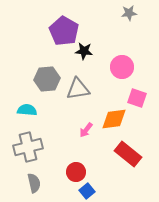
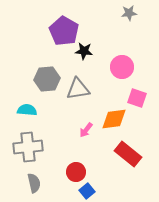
gray cross: rotated 8 degrees clockwise
